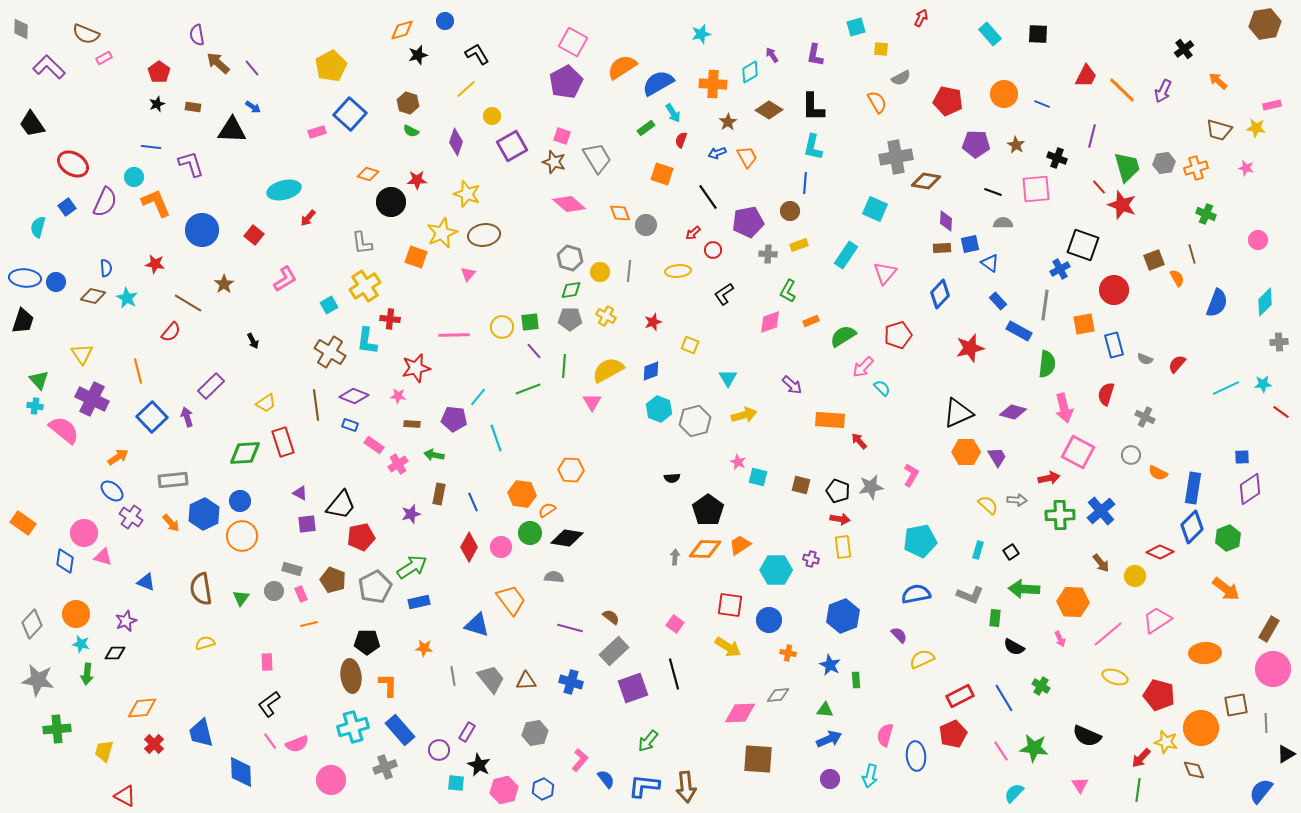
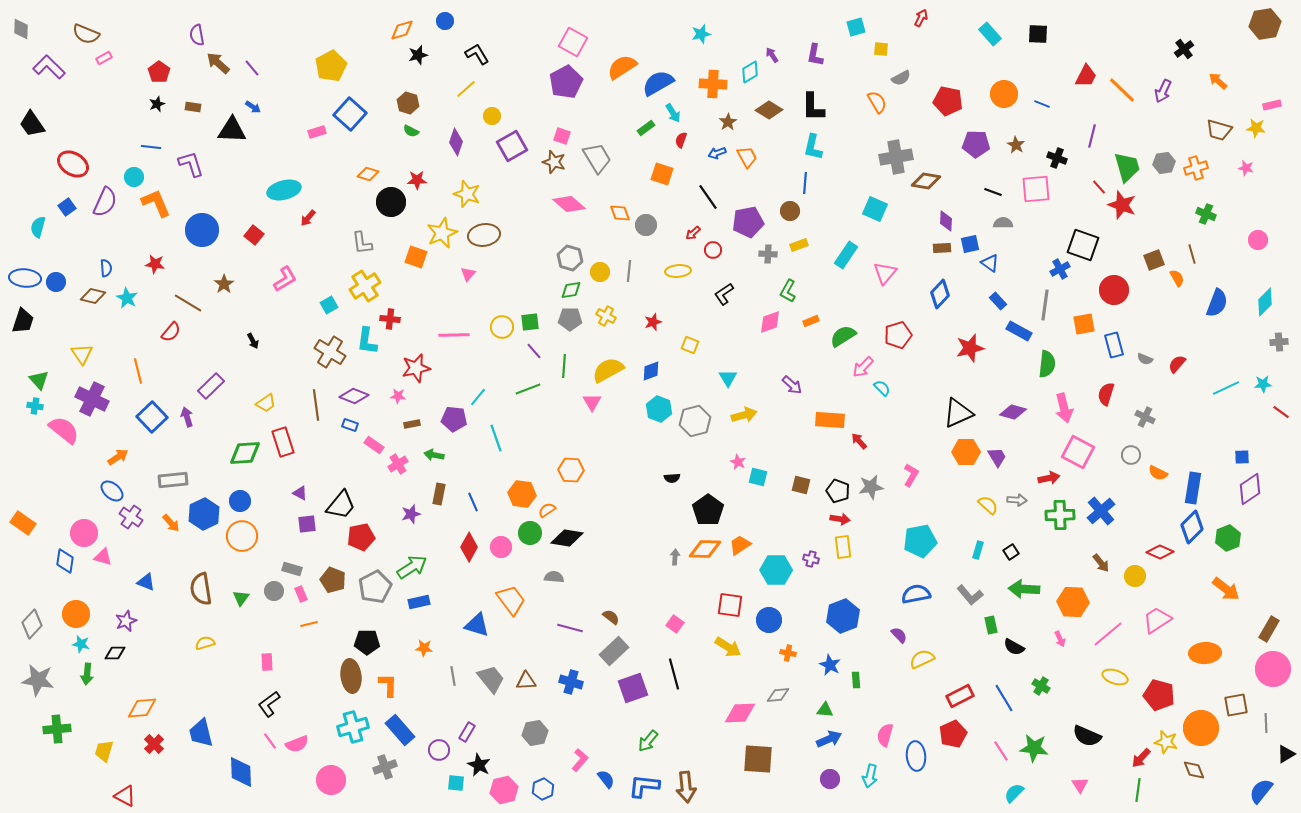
brown rectangle at (412, 424): rotated 14 degrees counterclockwise
gray L-shape at (970, 595): rotated 28 degrees clockwise
green rectangle at (995, 618): moved 4 px left, 7 px down; rotated 18 degrees counterclockwise
